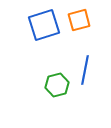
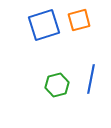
blue line: moved 6 px right, 9 px down
